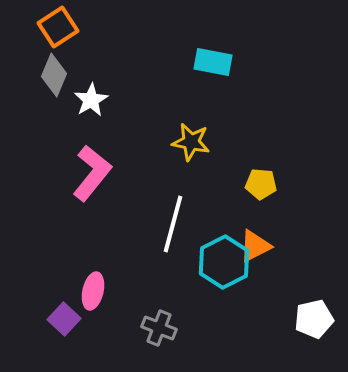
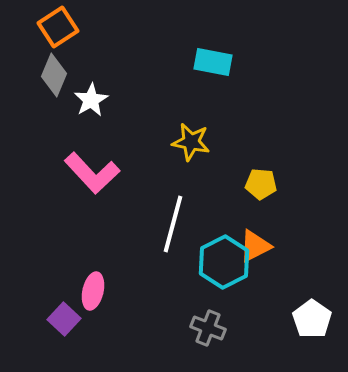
pink L-shape: rotated 98 degrees clockwise
white pentagon: moved 2 px left; rotated 24 degrees counterclockwise
gray cross: moved 49 px right
